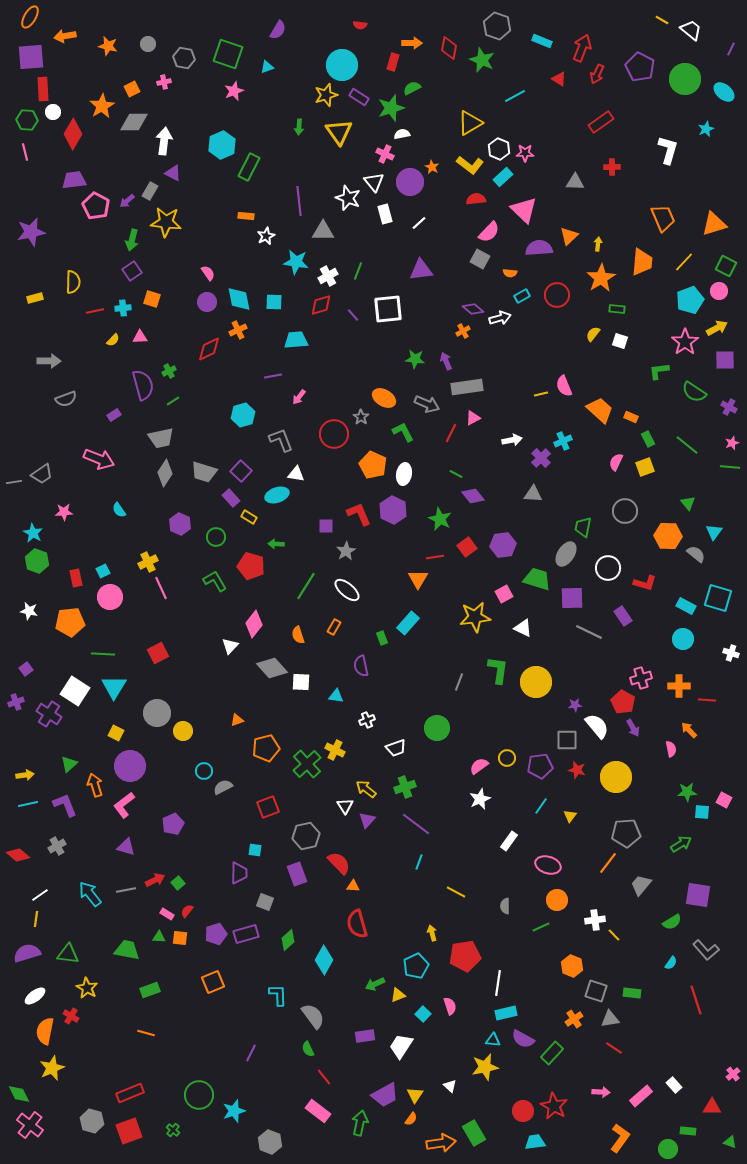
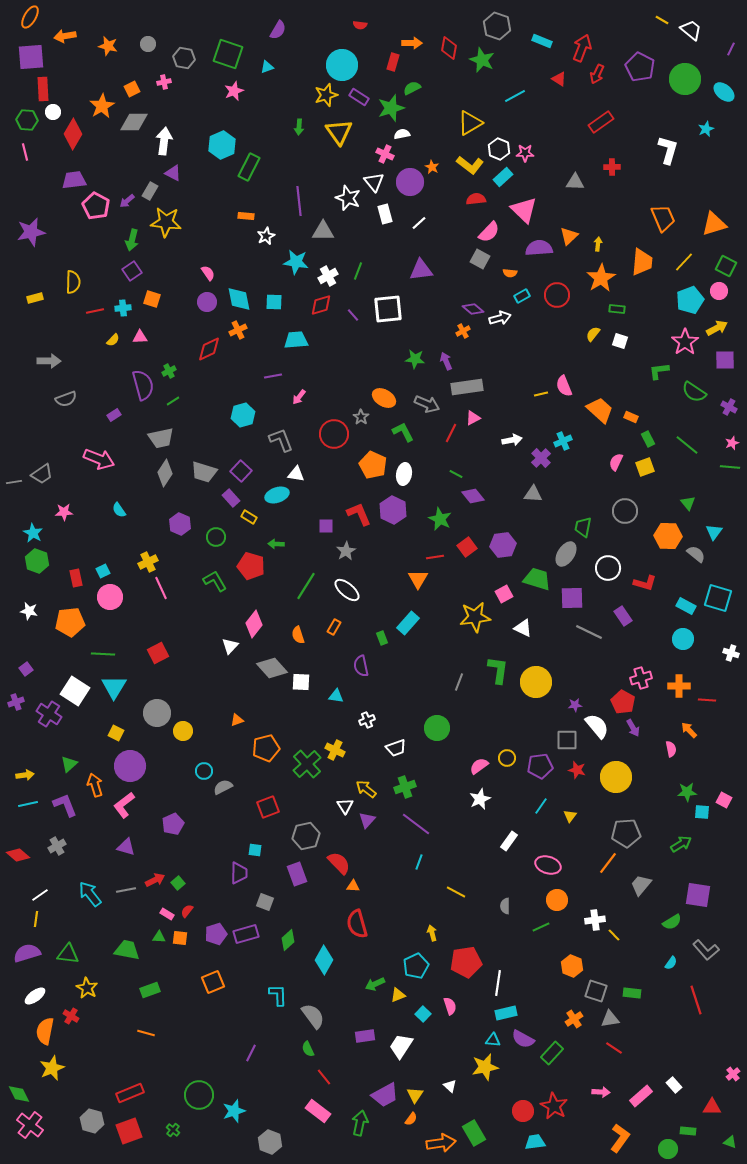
red pentagon at (465, 956): moved 1 px right, 6 px down
